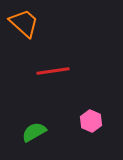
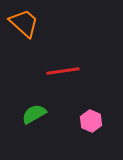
red line: moved 10 px right
green semicircle: moved 18 px up
